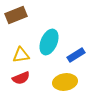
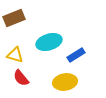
brown rectangle: moved 2 px left, 3 px down
cyan ellipse: rotated 50 degrees clockwise
yellow triangle: moved 6 px left; rotated 24 degrees clockwise
red semicircle: rotated 72 degrees clockwise
